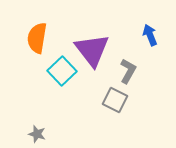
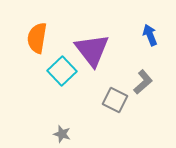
gray L-shape: moved 15 px right, 11 px down; rotated 20 degrees clockwise
gray star: moved 25 px right
